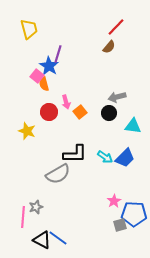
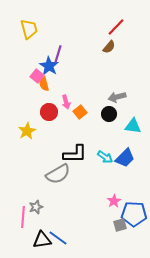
black circle: moved 1 px down
yellow star: rotated 24 degrees clockwise
black triangle: rotated 36 degrees counterclockwise
